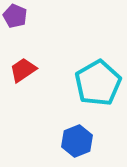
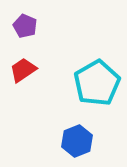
purple pentagon: moved 10 px right, 10 px down
cyan pentagon: moved 1 px left
